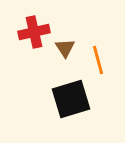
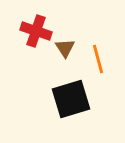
red cross: moved 2 px right, 1 px up; rotated 32 degrees clockwise
orange line: moved 1 px up
